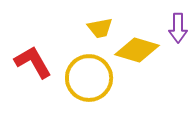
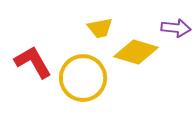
purple arrow: moved 2 px left; rotated 84 degrees counterclockwise
yellow diamond: moved 1 px left, 2 px down
yellow circle: moved 6 px left
